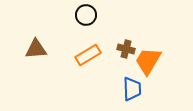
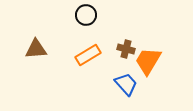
blue trapezoid: moved 6 px left, 5 px up; rotated 40 degrees counterclockwise
